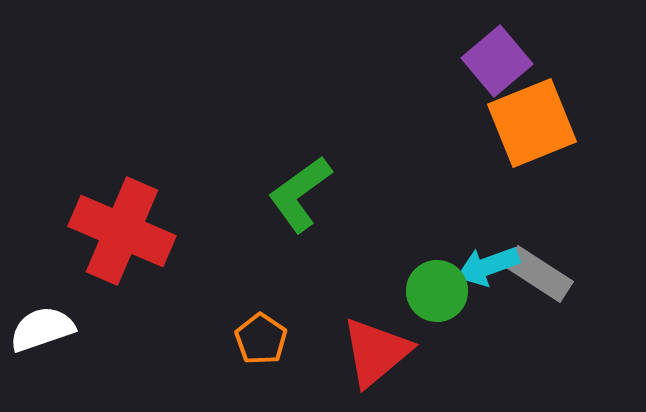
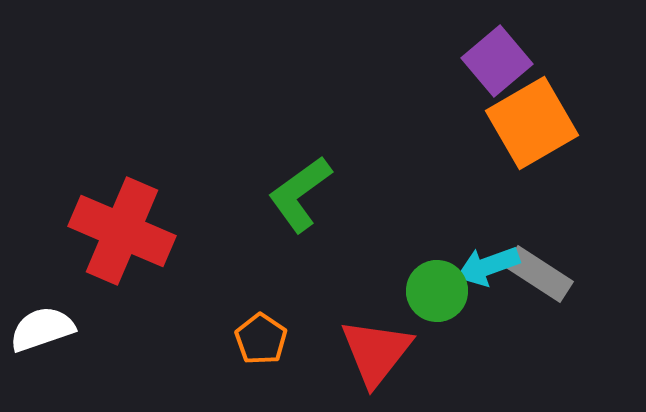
orange square: rotated 8 degrees counterclockwise
red triangle: rotated 12 degrees counterclockwise
